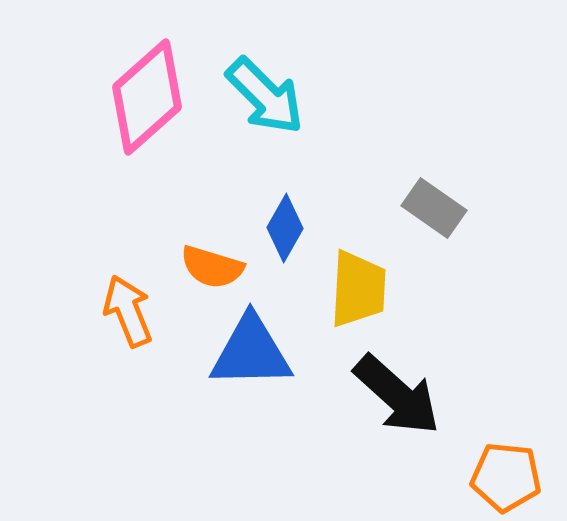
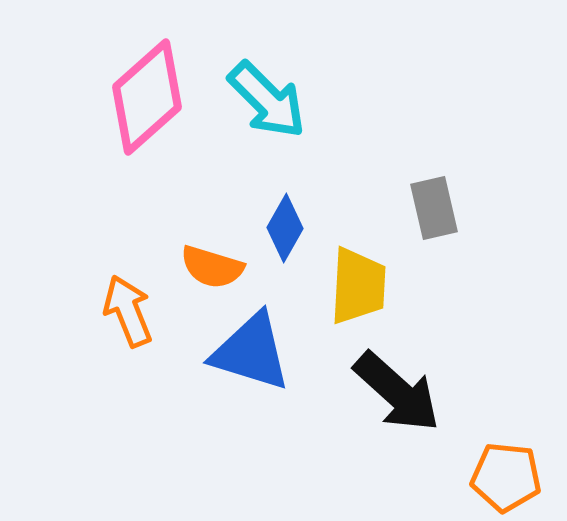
cyan arrow: moved 2 px right, 4 px down
gray rectangle: rotated 42 degrees clockwise
yellow trapezoid: moved 3 px up
blue triangle: rotated 18 degrees clockwise
black arrow: moved 3 px up
